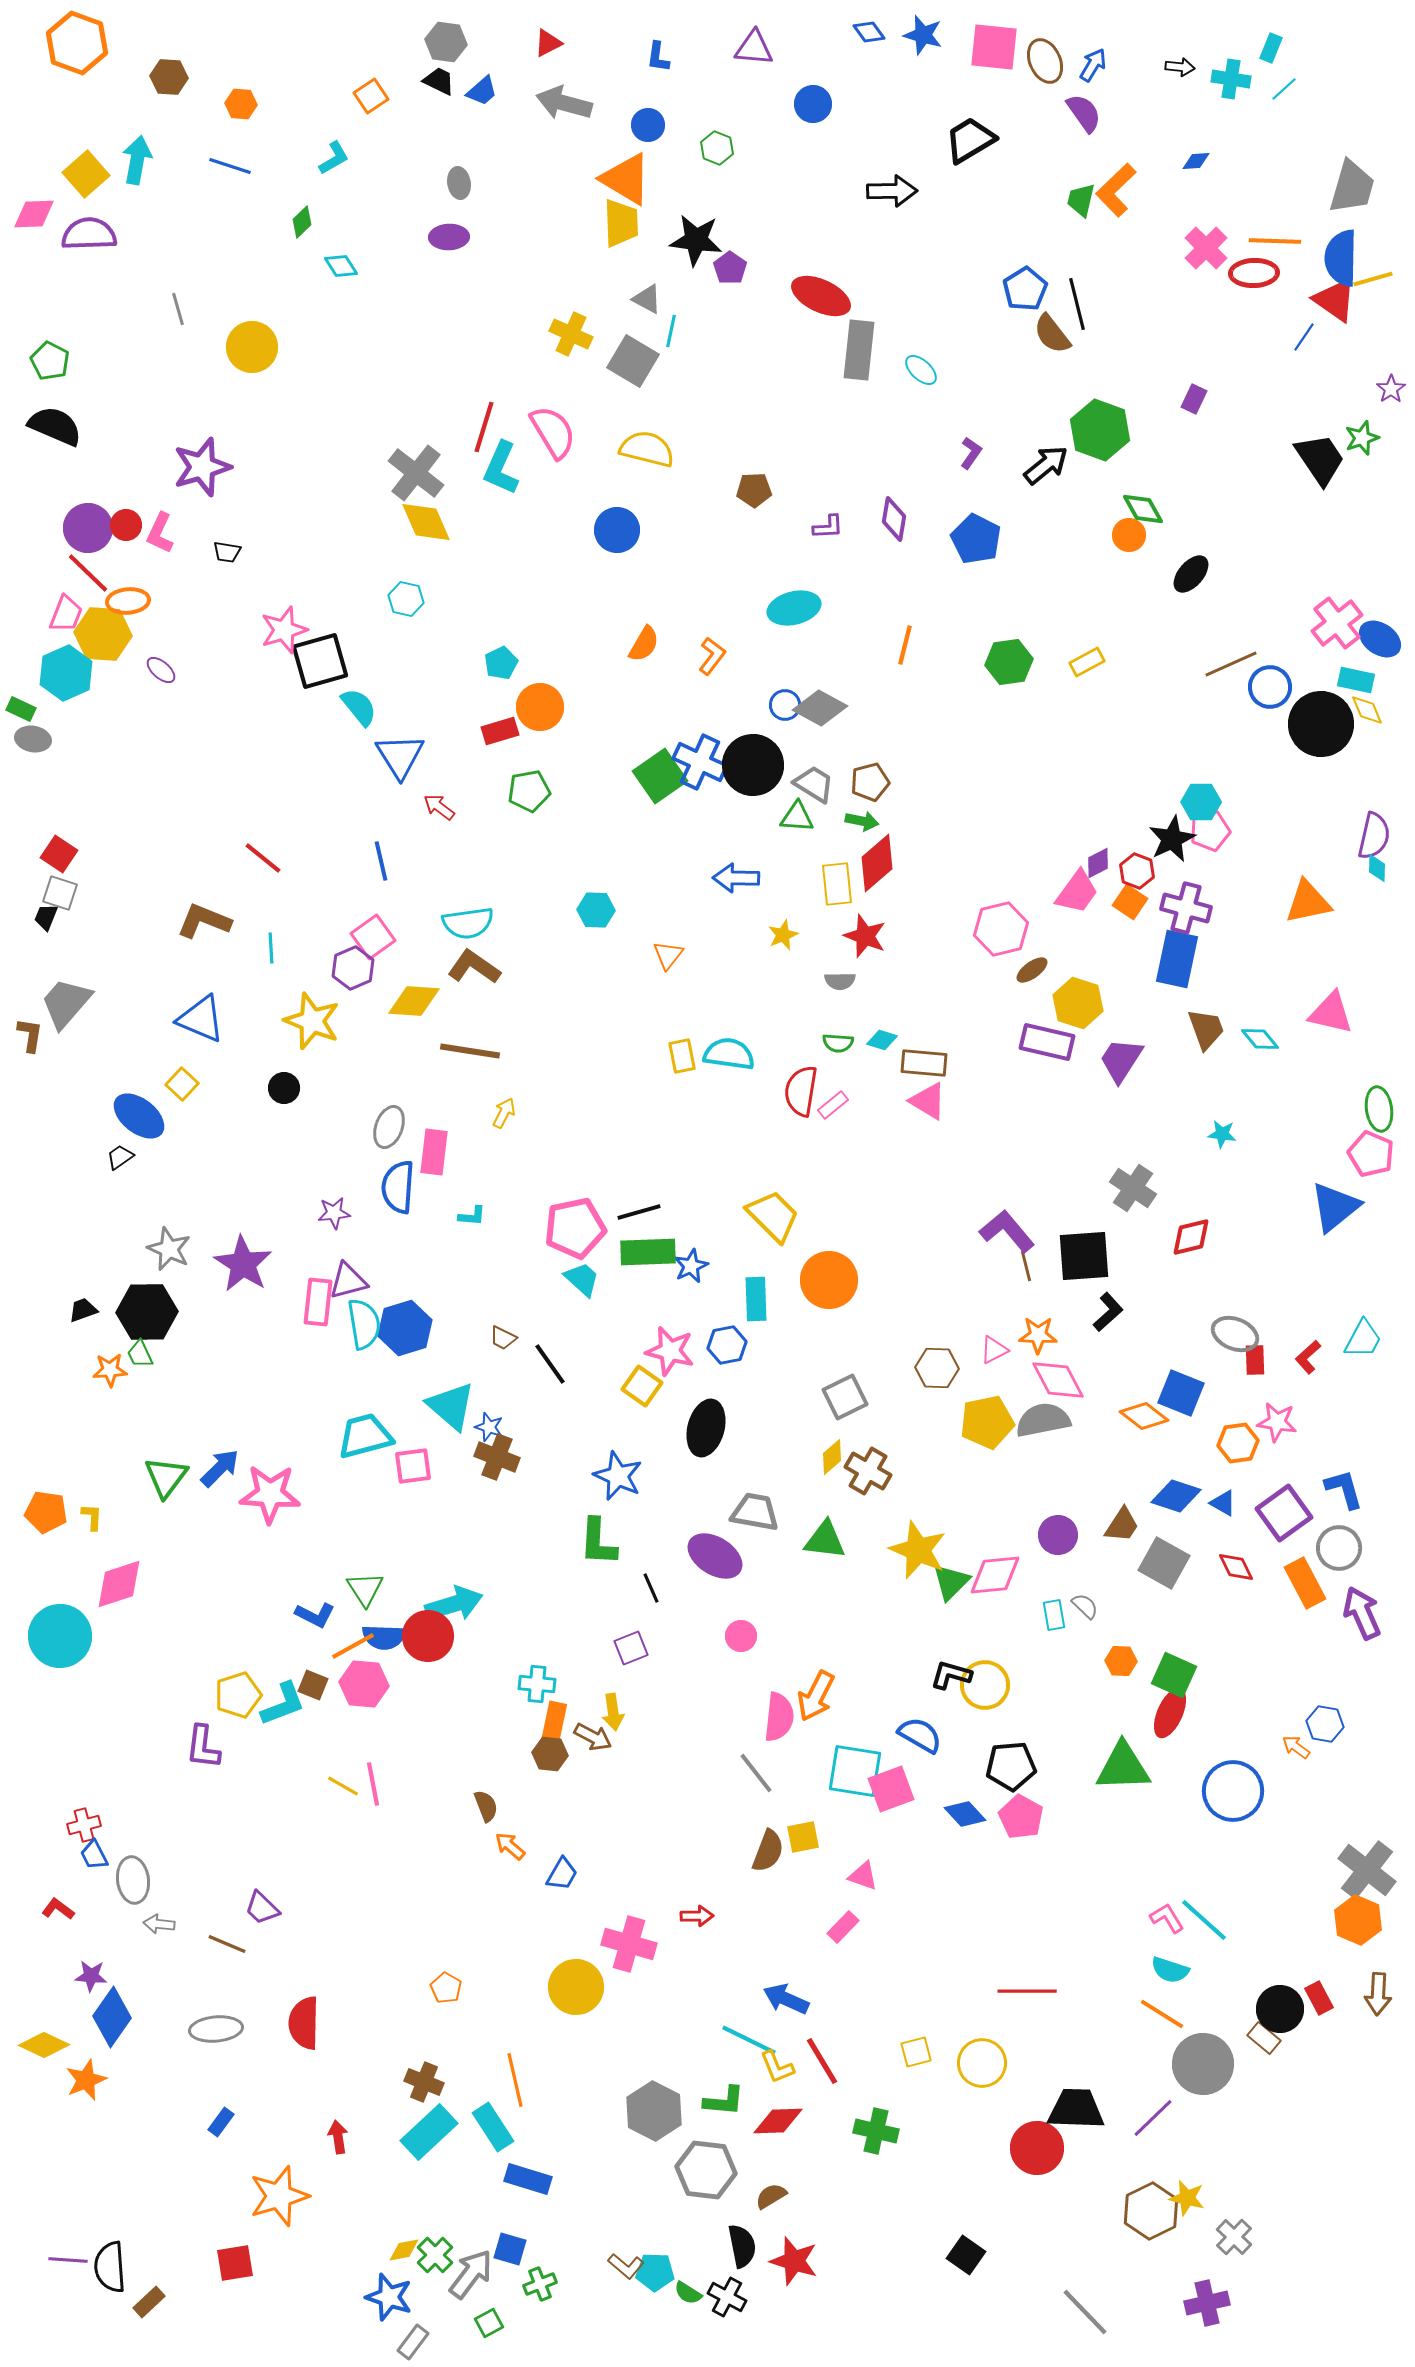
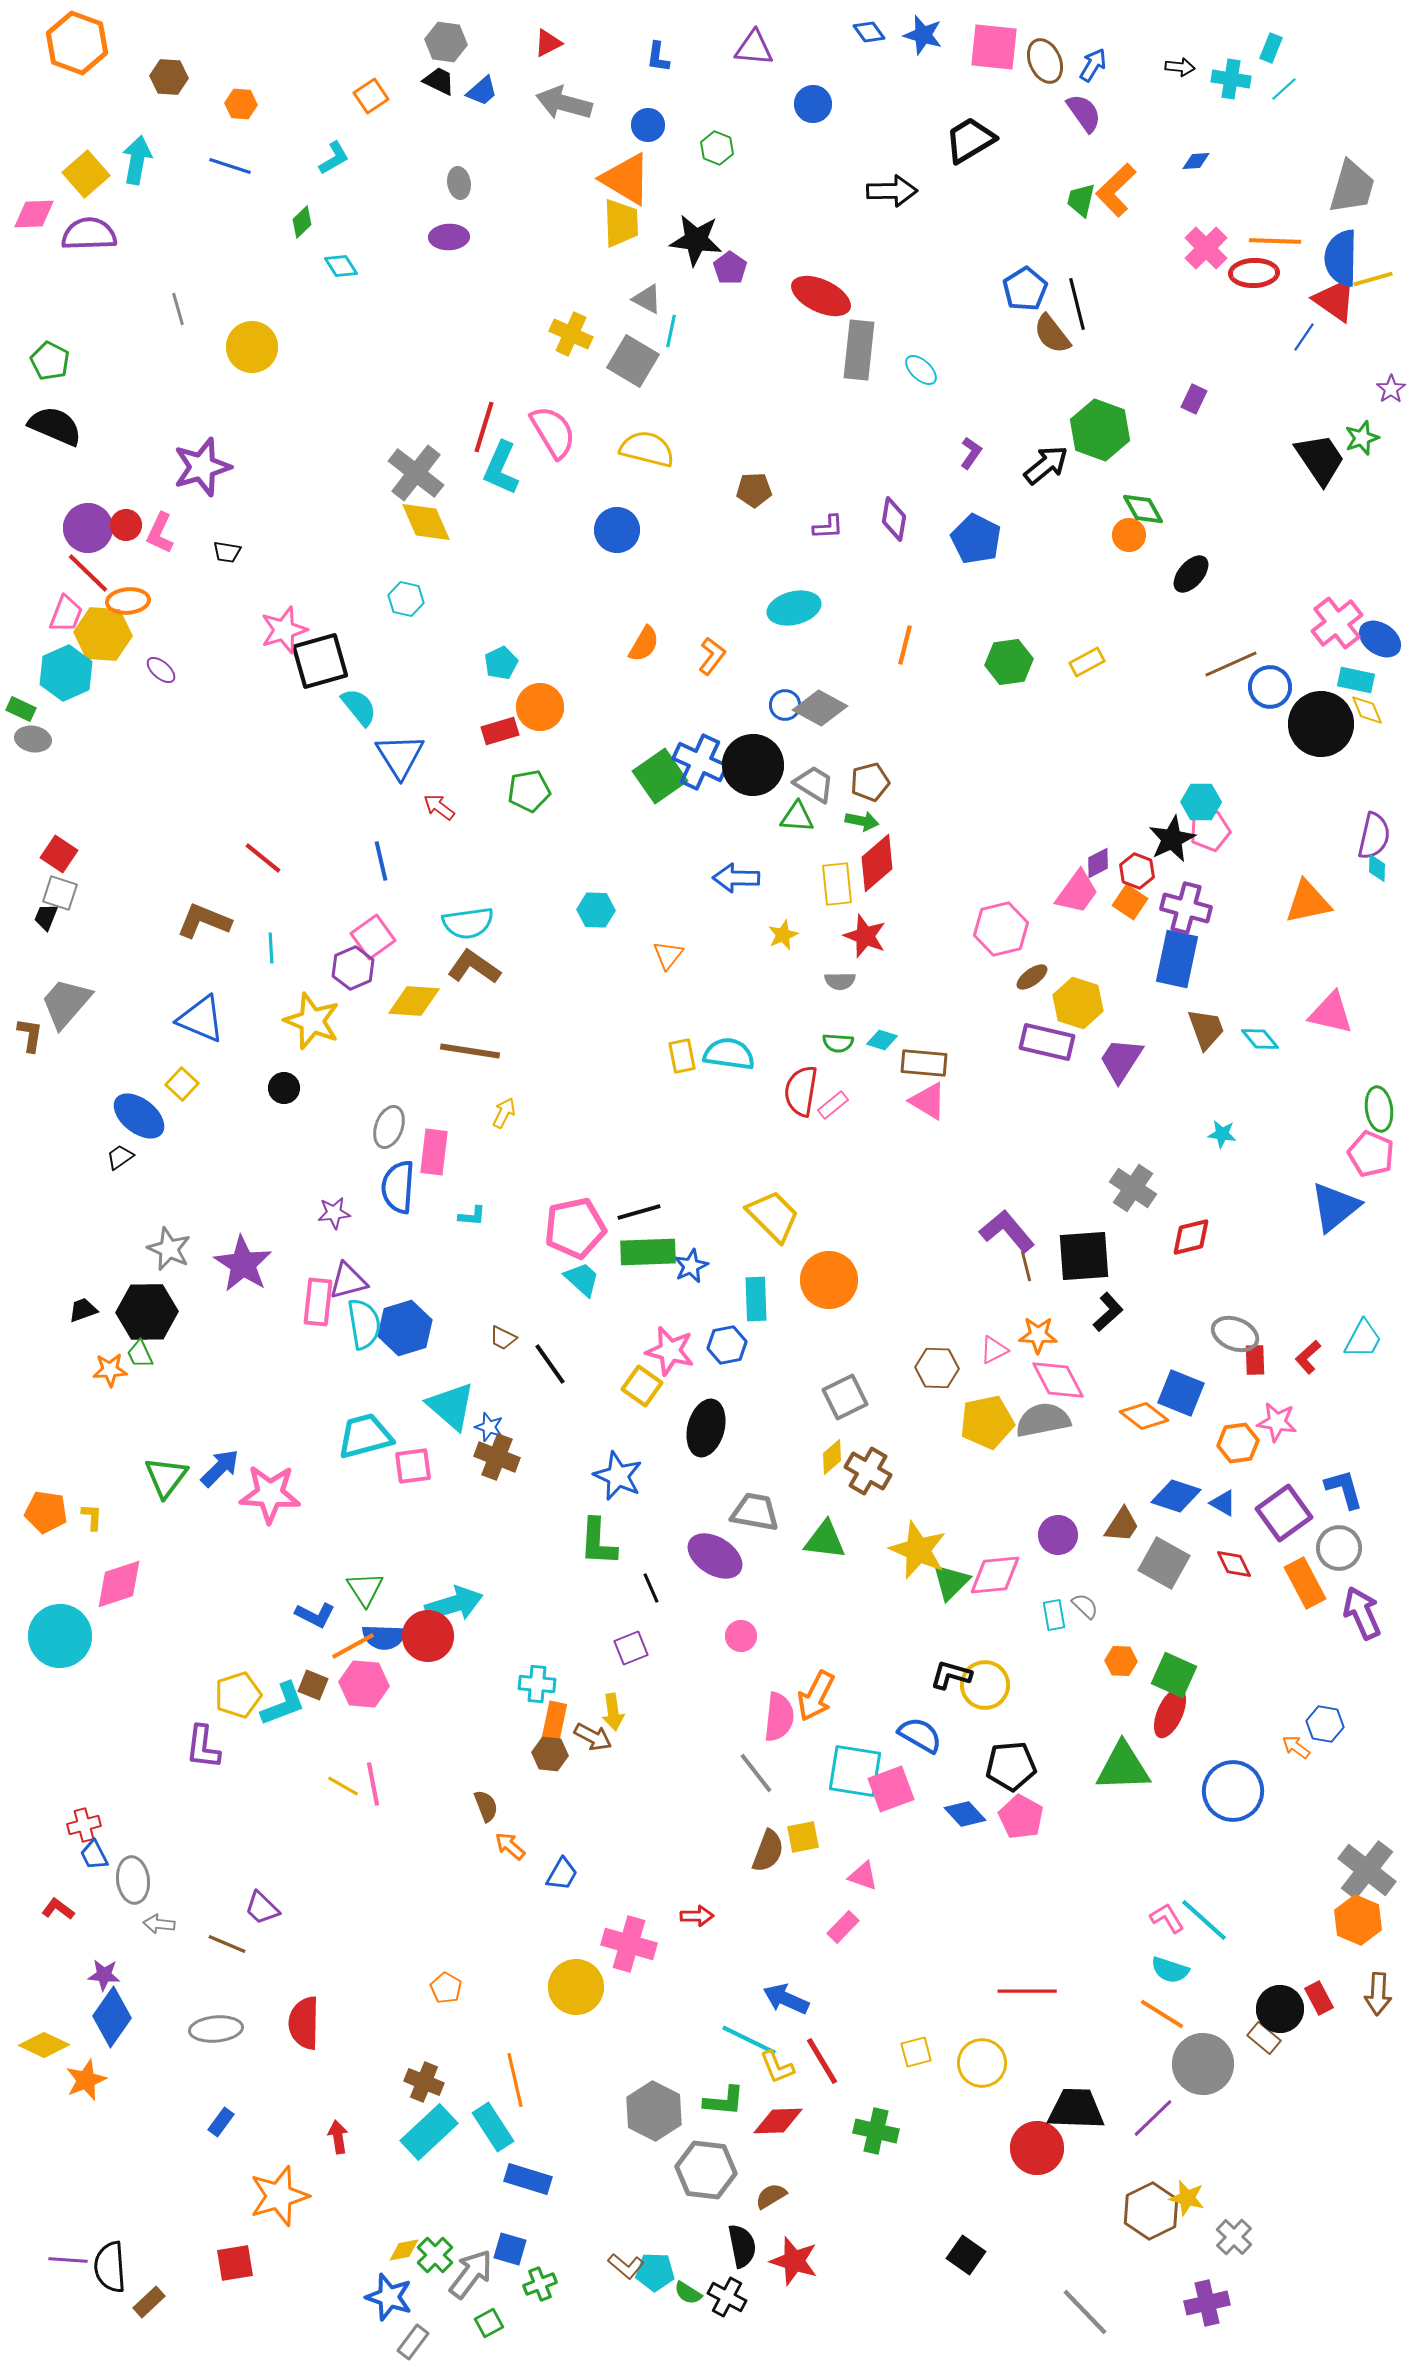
brown ellipse at (1032, 970): moved 7 px down
red diamond at (1236, 1567): moved 2 px left, 3 px up
purple star at (91, 1976): moved 13 px right, 1 px up
